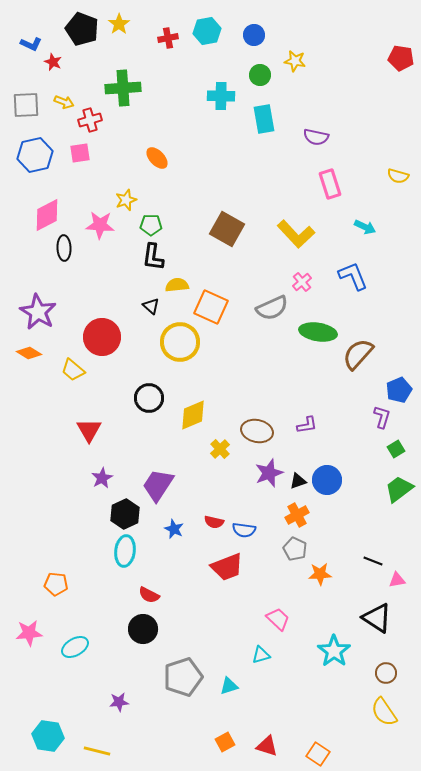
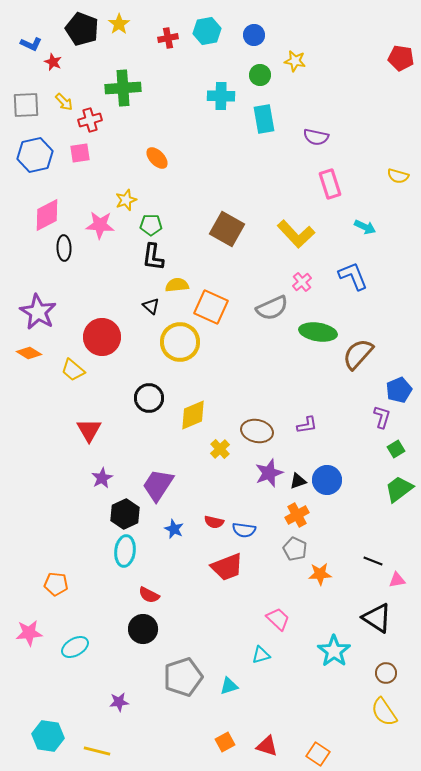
yellow arrow at (64, 102): rotated 24 degrees clockwise
